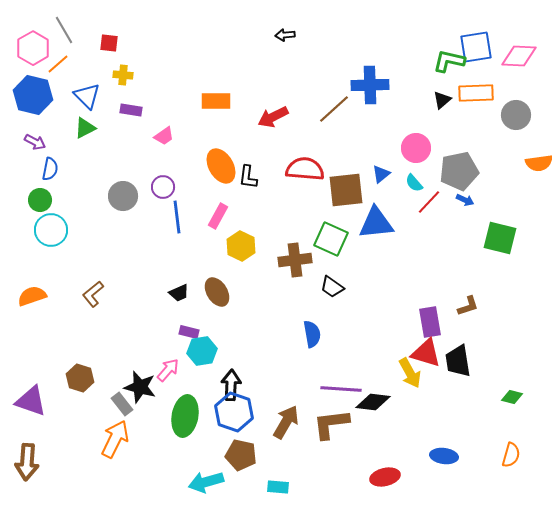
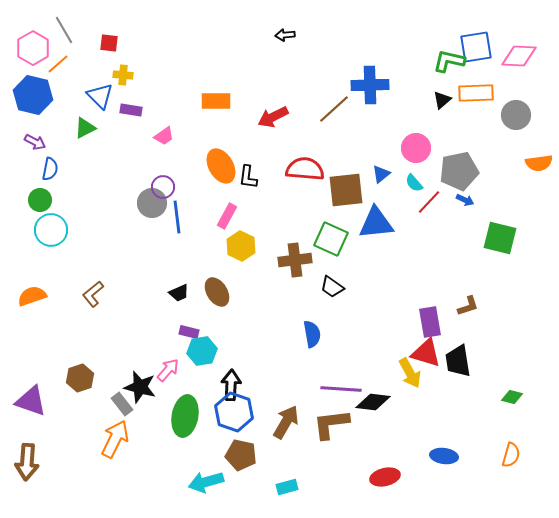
blue triangle at (87, 96): moved 13 px right
gray circle at (123, 196): moved 29 px right, 7 px down
pink rectangle at (218, 216): moved 9 px right
brown hexagon at (80, 378): rotated 24 degrees clockwise
cyan rectangle at (278, 487): moved 9 px right; rotated 20 degrees counterclockwise
